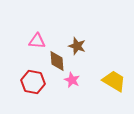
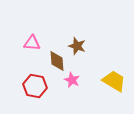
pink triangle: moved 5 px left, 2 px down
red hexagon: moved 2 px right, 4 px down
